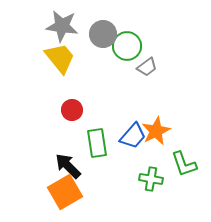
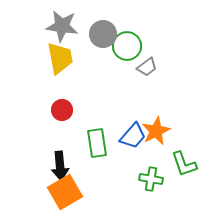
yellow trapezoid: rotated 28 degrees clockwise
red circle: moved 10 px left
black arrow: moved 8 px left; rotated 140 degrees counterclockwise
